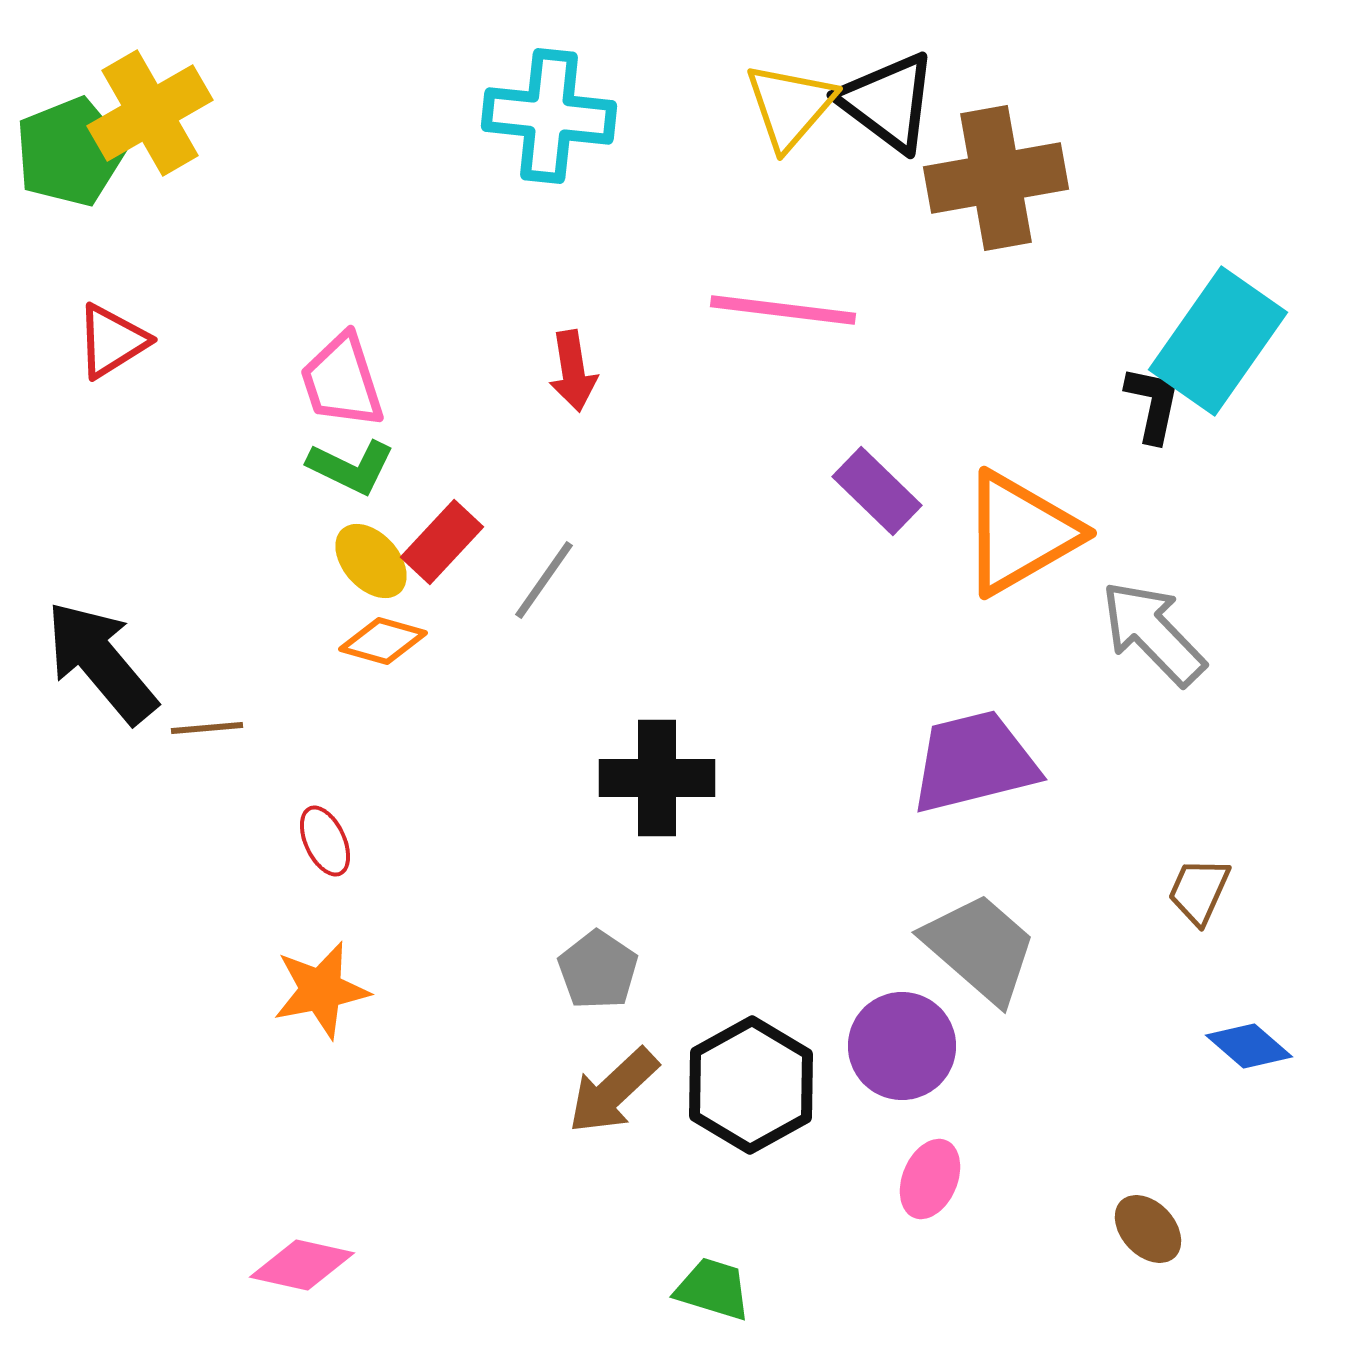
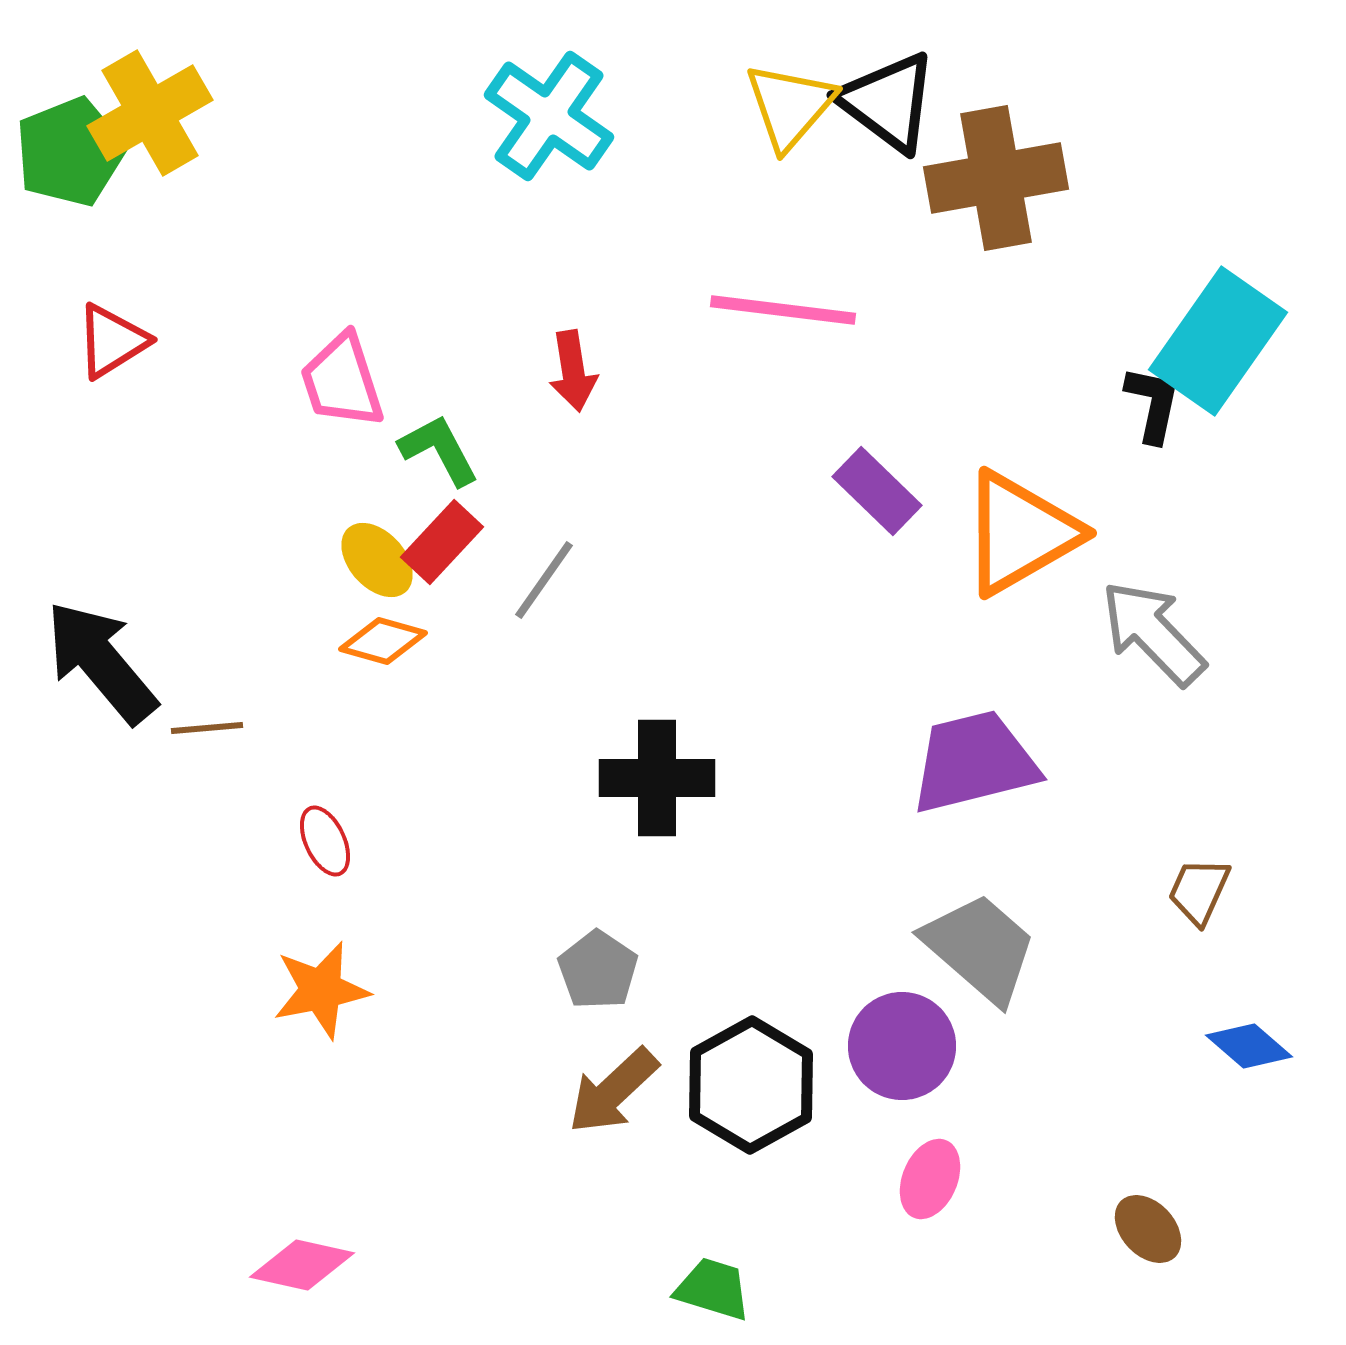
cyan cross: rotated 29 degrees clockwise
green L-shape: moved 88 px right, 17 px up; rotated 144 degrees counterclockwise
yellow ellipse: moved 6 px right, 1 px up
